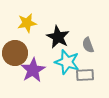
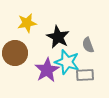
purple star: moved 14 px right
